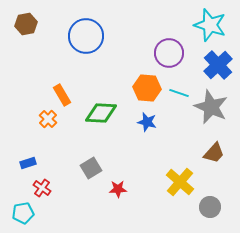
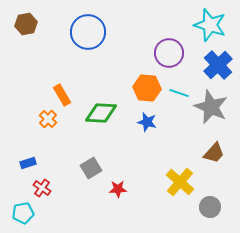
blue circle: moved 2 px right, 4 px up
